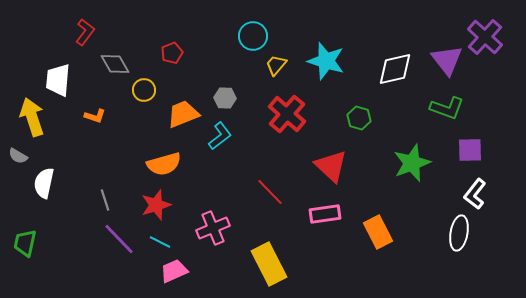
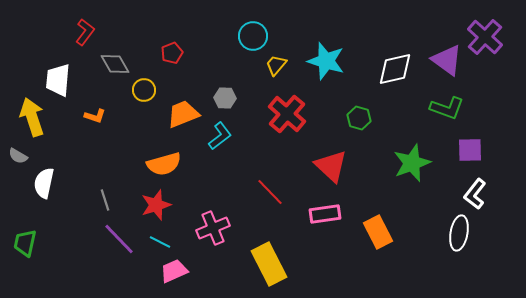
purple triangle: rotated 16 degrees counterclockwise
